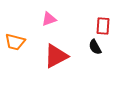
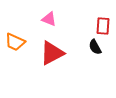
pink triangle: rotated 42 degrees clockwise
orange trapezoid: rotated 10 degrees clockwise
red triangle: moved 4 px left, 3 px up
